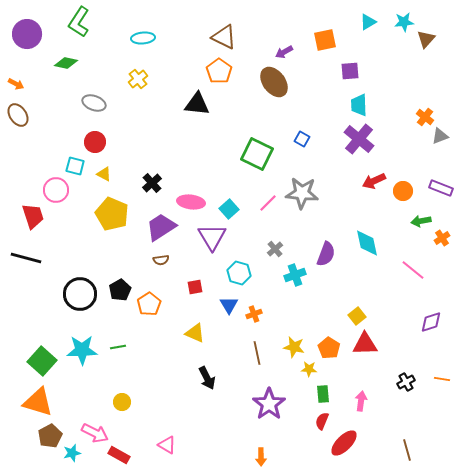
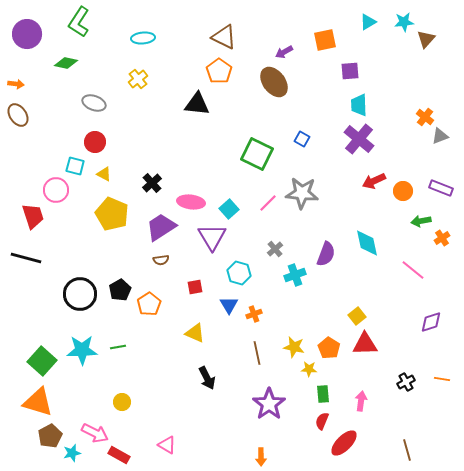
orange arrow at (16, 84): rotated 21 degrees counterclockwise
